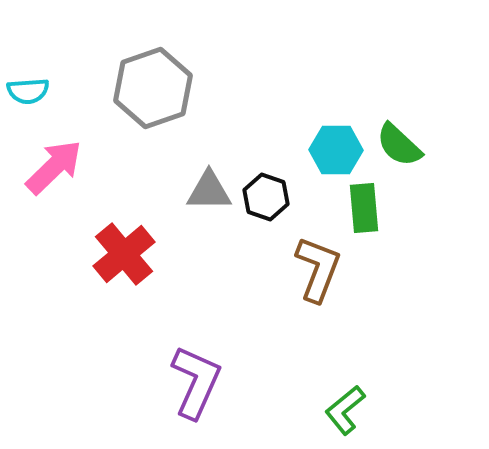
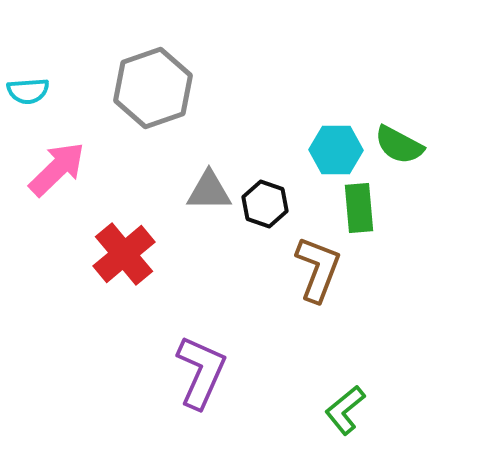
green semicircle: rotated 15 degrees counterclockwise
pink arrow: moved 3 px right, 2 px down
black hexagon: moved 1 px left, 7 px down
green rectangle: moved 5 px left
purple L-shape: moved 5 px right, 10 px up
